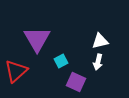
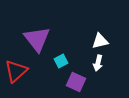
purple triangle: rotated 8 degrees counterclockwise
white arrow: moved 1 px down
